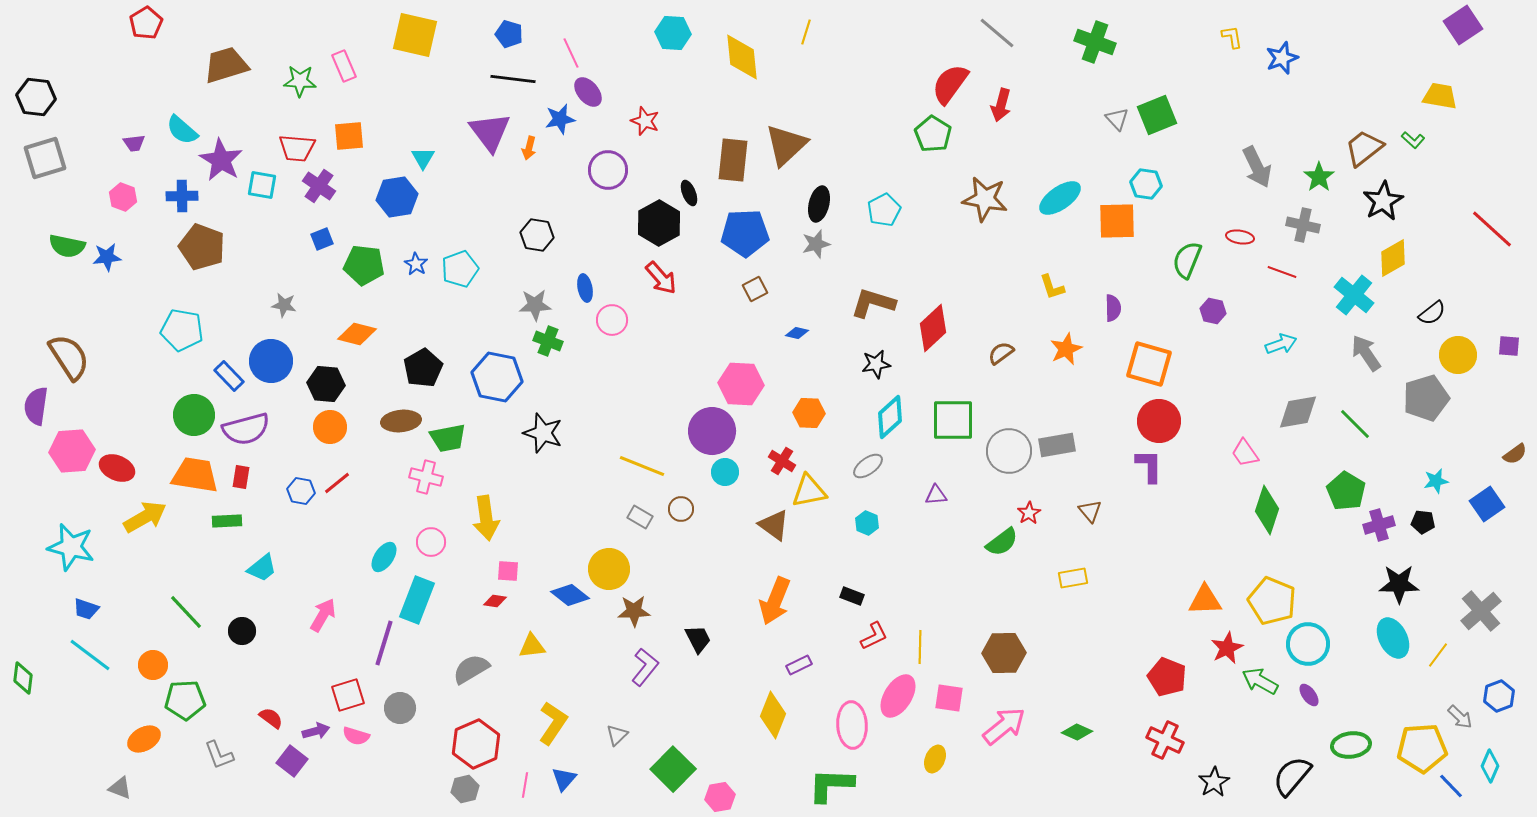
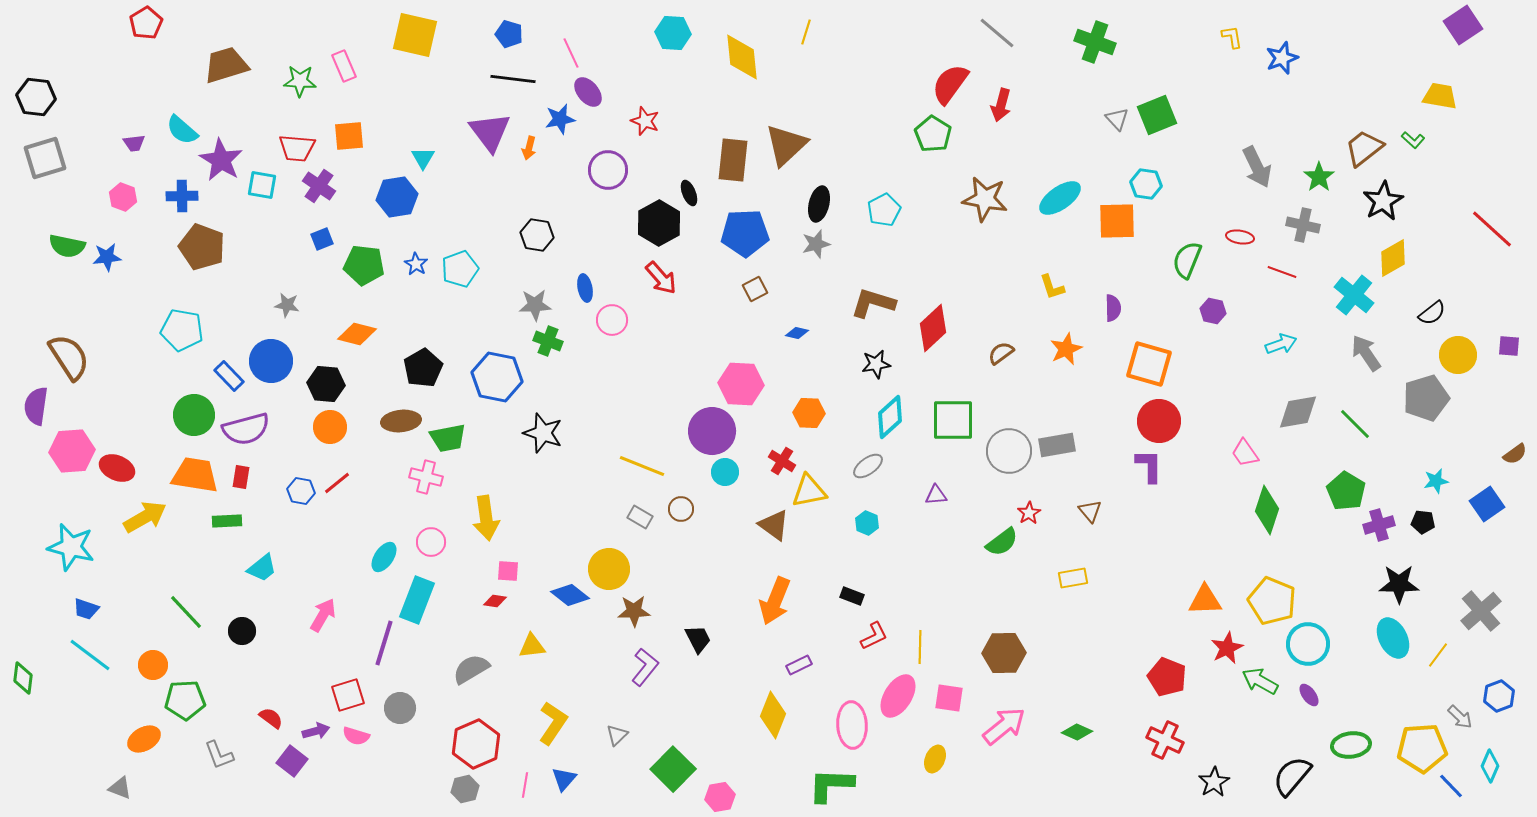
gray star at (284, 305): moved 3 px right
